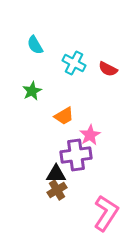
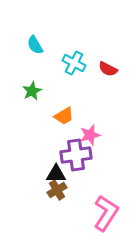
pink star: rotated 15 degrees clockwise
